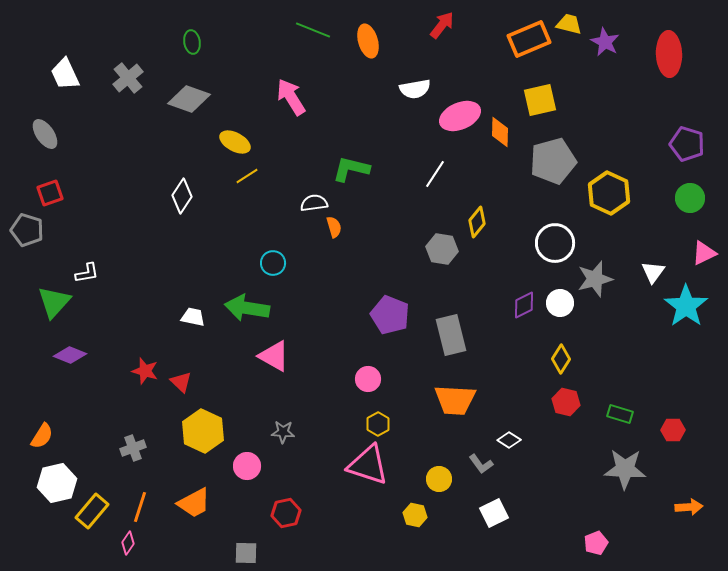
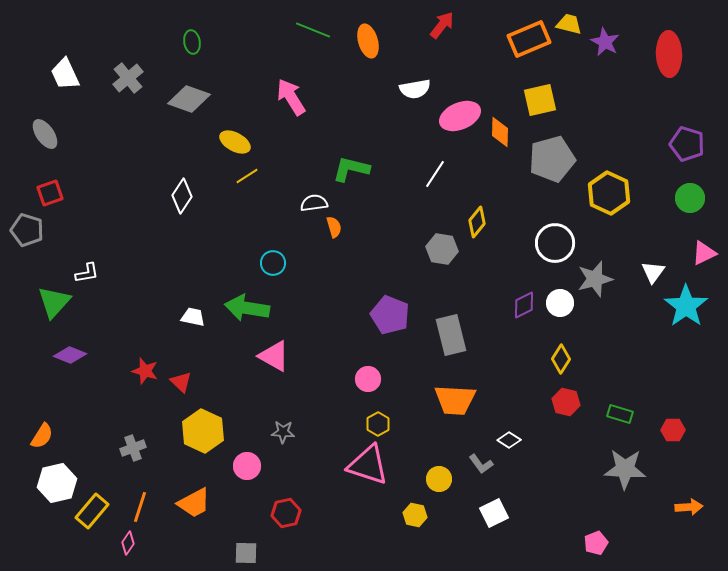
gray pentagon at (553, 161): moved 1 px left, 2 px up
